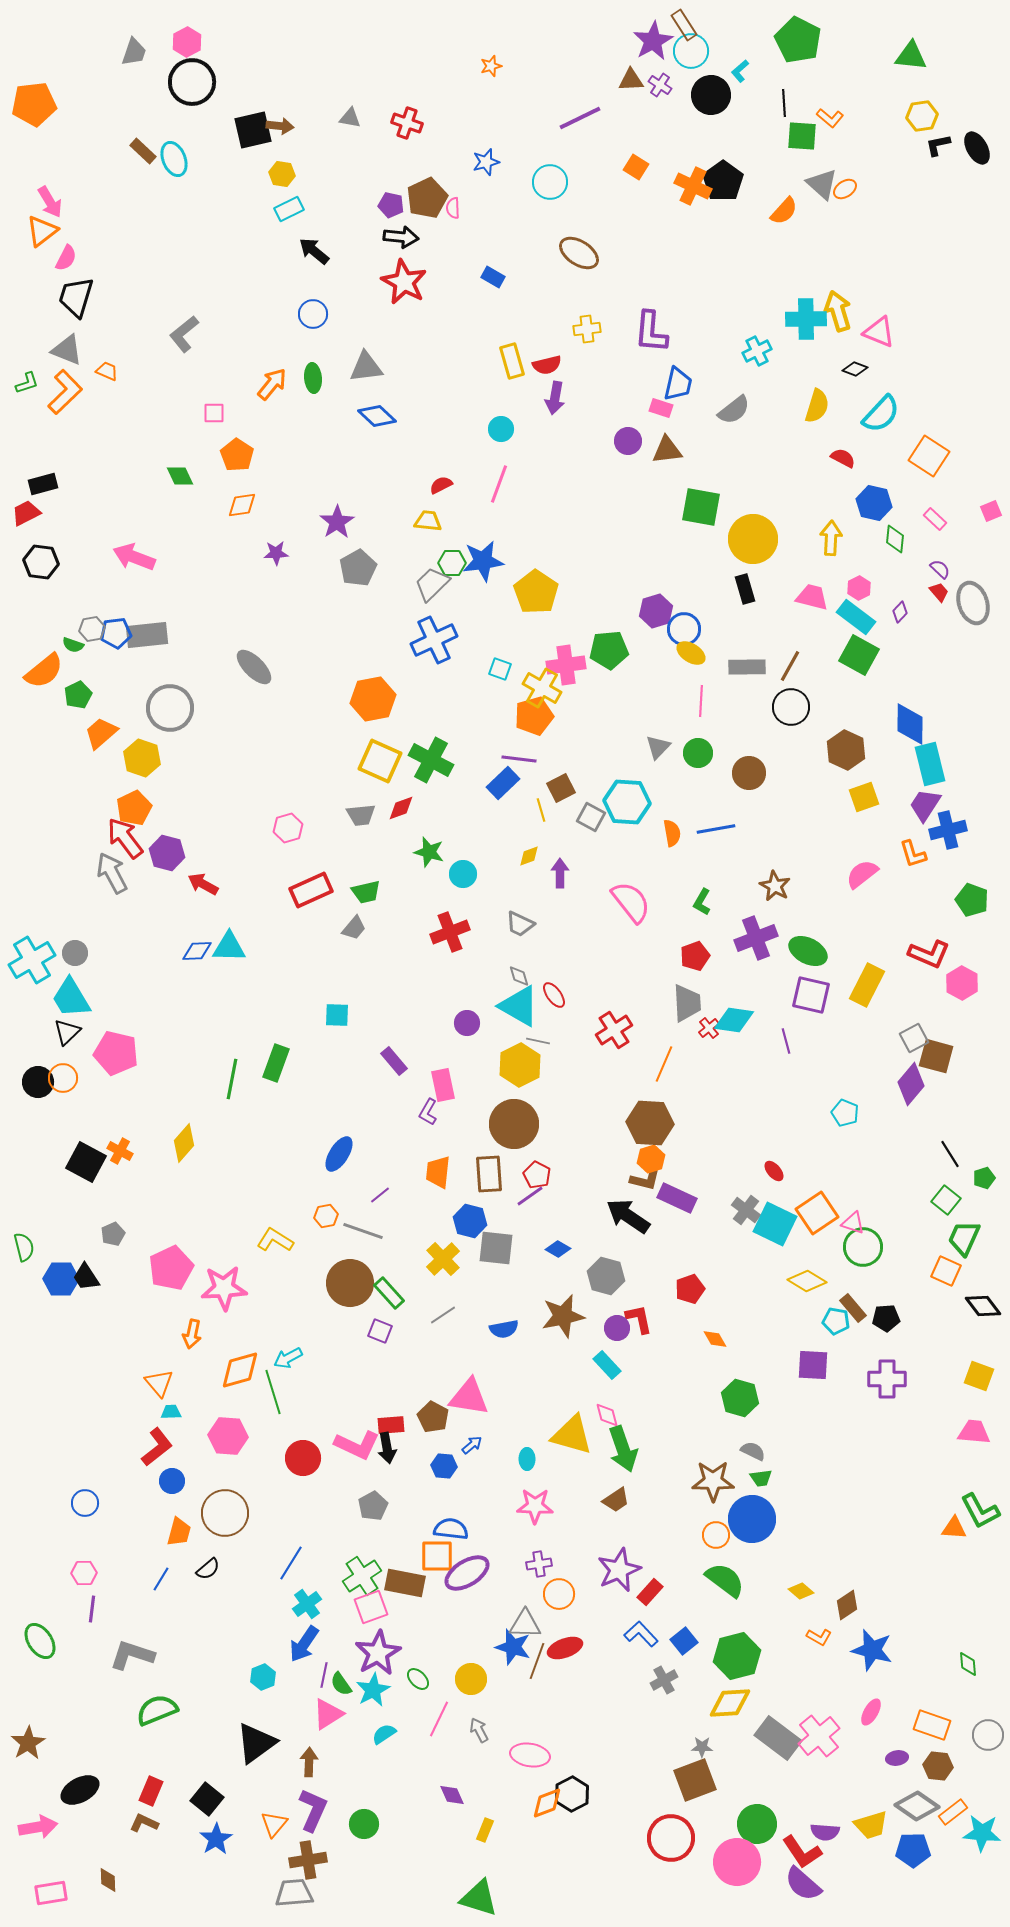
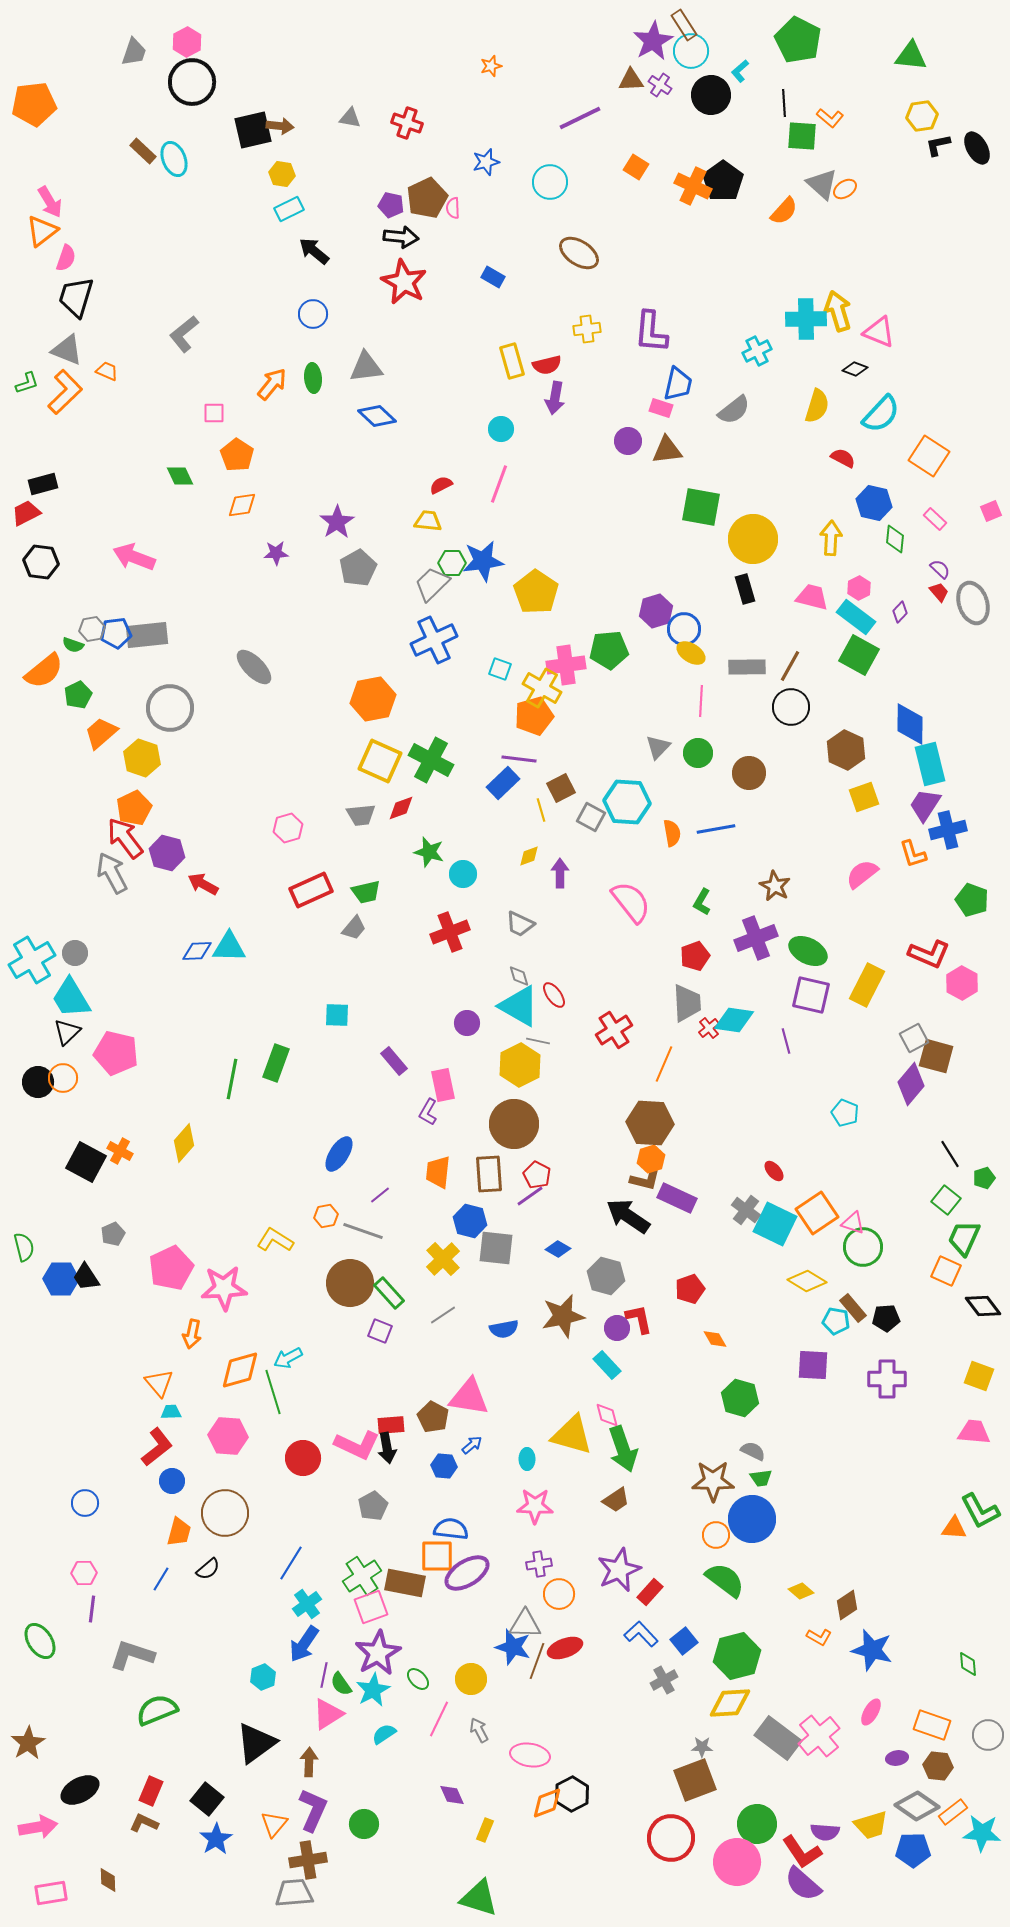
pink semicircle at (66, 258): rotated 8 degrees counterclockwise
